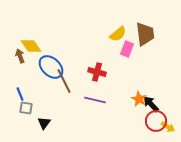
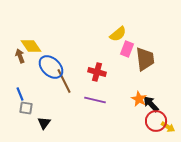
brown trapezoid: moved 25 px down
